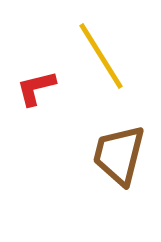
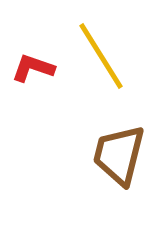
red L-shape: moved 3 px left, 20 px up; rotated 33 degrees clockwise
